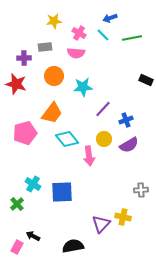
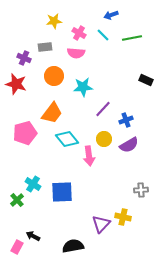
blue arrow: moved 1 px right, 3 px up
purple cross: rotated 24 degrees clockwise
green cross: moved 4 px up
